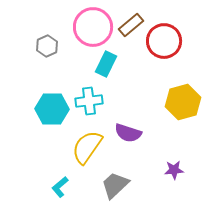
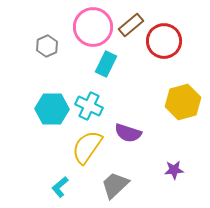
cyan cross: moved 5 px down; rotated 32 degrees clockwise
